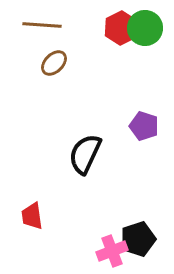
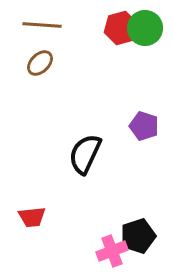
red hexagon: rotated 12 degrees clockwise
brown ellipse: moved 14 px left
red trapezoid: moved 1 px down; rotated 88 degrees counterclockwise
black pentagon: moved 3 px up
